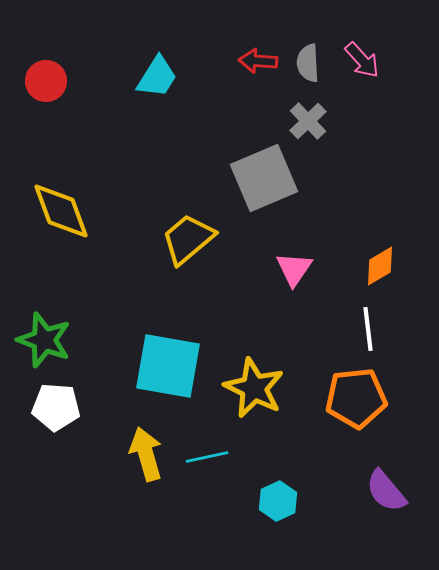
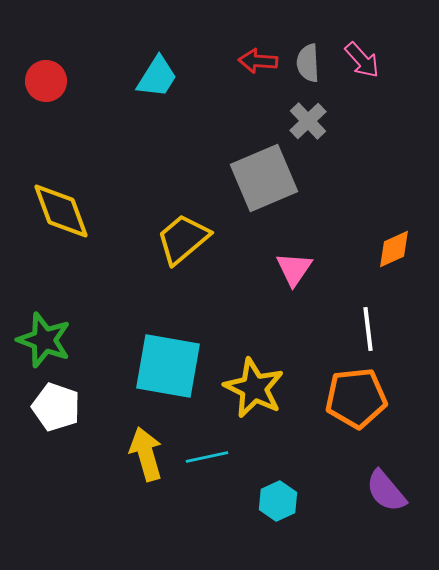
yellow trapezoid: moved 5 px left
orange diamond: moved 14 px right, 17 px up; rotated 6 degrees clockwise
white pentagon: rotated 15 degrees clockwise
